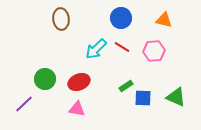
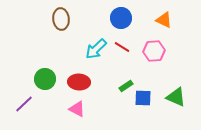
orange triangle: rotated 12 degrees clockwise
red ellipse: rotated 25 degrees clockwise
pink triangle: rotated 18 degrees clockwise
